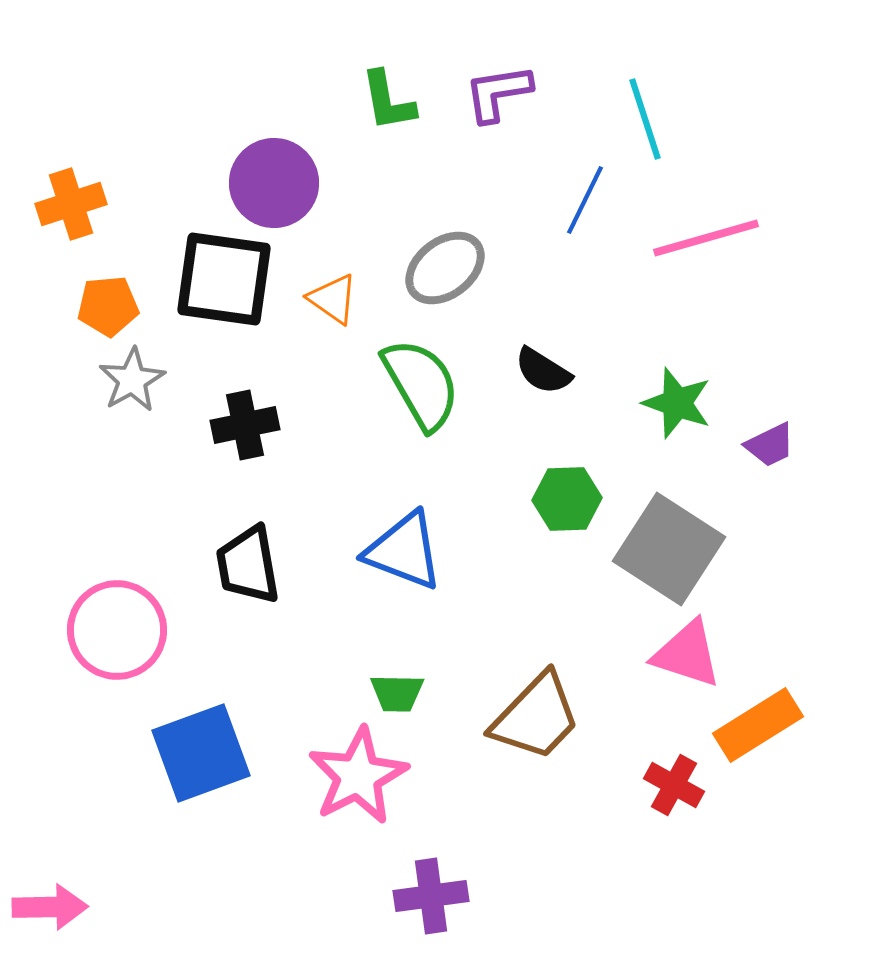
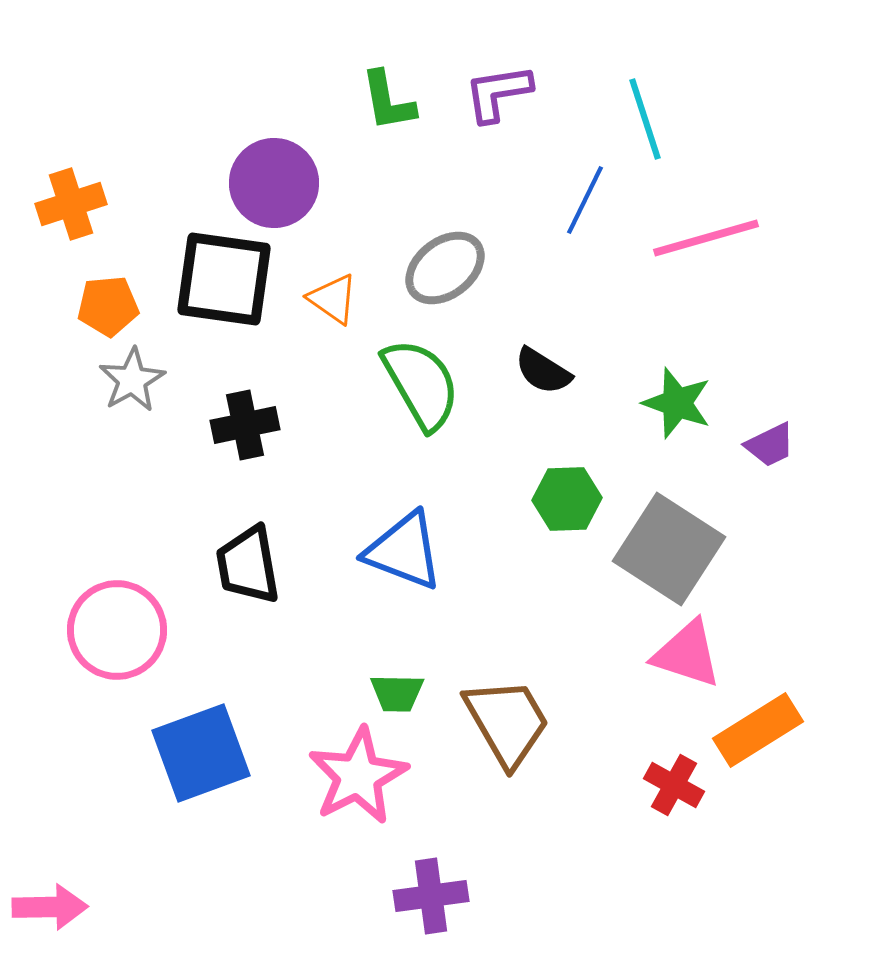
brown trapezoid: moved 29 px left, 5 px down; rotated 74 degrees counterclockwise
orange rectangle: moved 5 px down
